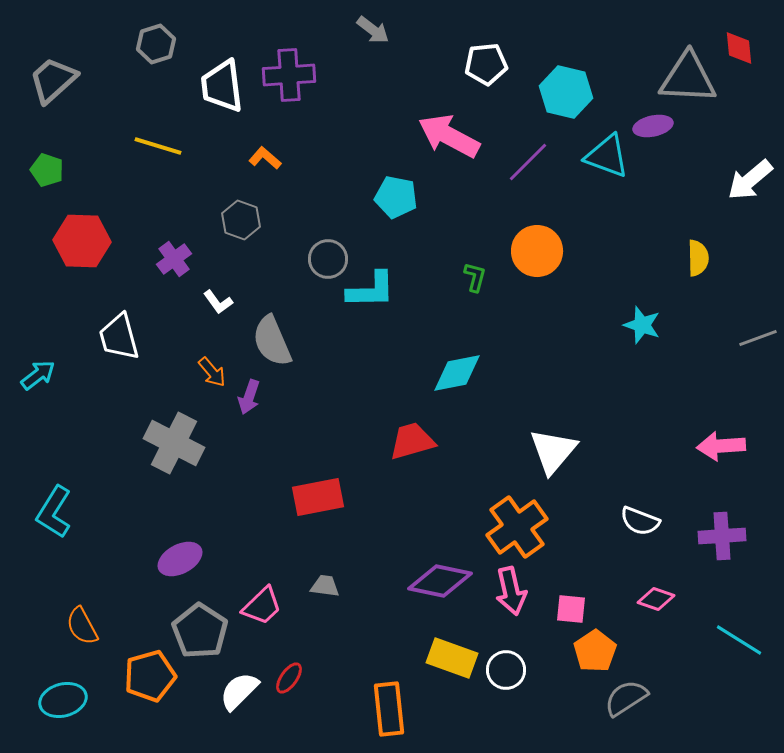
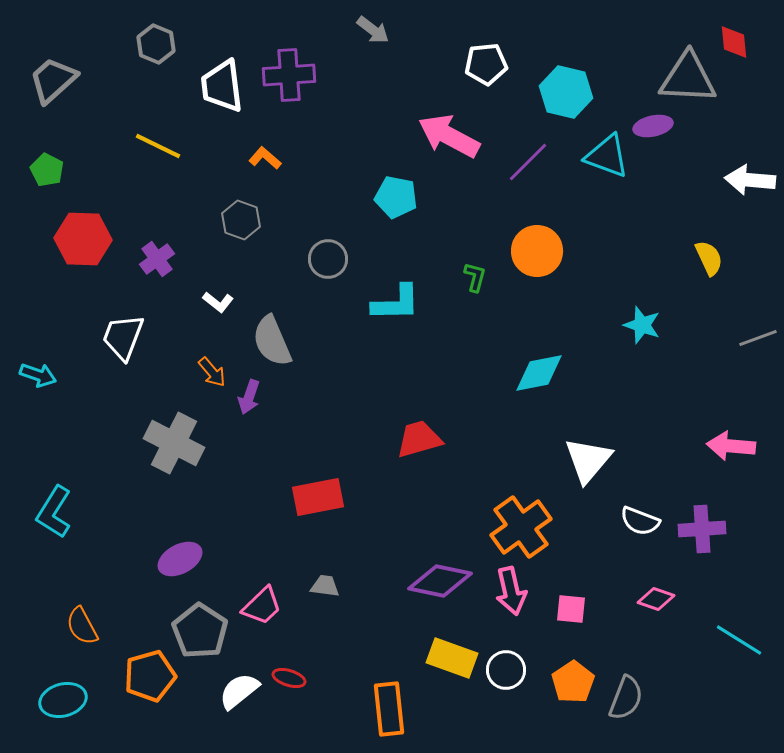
gray hexagon at (156, 44): rotated 21 degrees counterclockwise
red diamond at (739, 48): moved 5 px left, 6 px up
yellow line at (158, 146): rotated 9 degrees clockwise
green pentagon at (47, 170): rotated 8 degrees clockwise
white arrow at (750, 180): rotated 45 degrees clockwise
red hexagon at (82, 241): moved 1 px right, 2 px up
yellow semicircle at (698, 258): moved 11 px right; rotated 24 degrees counterclockwise
purple cross at (174, 259): moved 17 px left
cyan L-shape at (371, 290): moved 25 px right, 13 px down
white L-shape at (218, 302): rotated 16 degrees counterclockwise
white trapezoid at (119, 337): moved 4 px right; rotated 36 degrees clockwise
cyan diamond at (457, 373): moved 82 px right
cyan arrow at (38, 375): rotated 57 degrees clockwise
red trapezoid at (412, 441): moved 7 px right, 2 px up
pink arrow at (721, 446): moved 10 px right; rotated 9 degrees clockwise
white triangle at (553, 451): moved 35 px right, 9 px down
orange cross at (517, 527): moved 4 px right
purple cross at (722, 536): moved 20 px left, 7 px up
orange pentagon at (595, 651): moved 22 px left, 31 px down
red ellipse at (289, 678): rotated 72 degrees clockwise
white semicircle at (239, 691): rotated 6 degrees clockwise
gray semicircle at (626, 698): rotated 144 degrees clockwise
